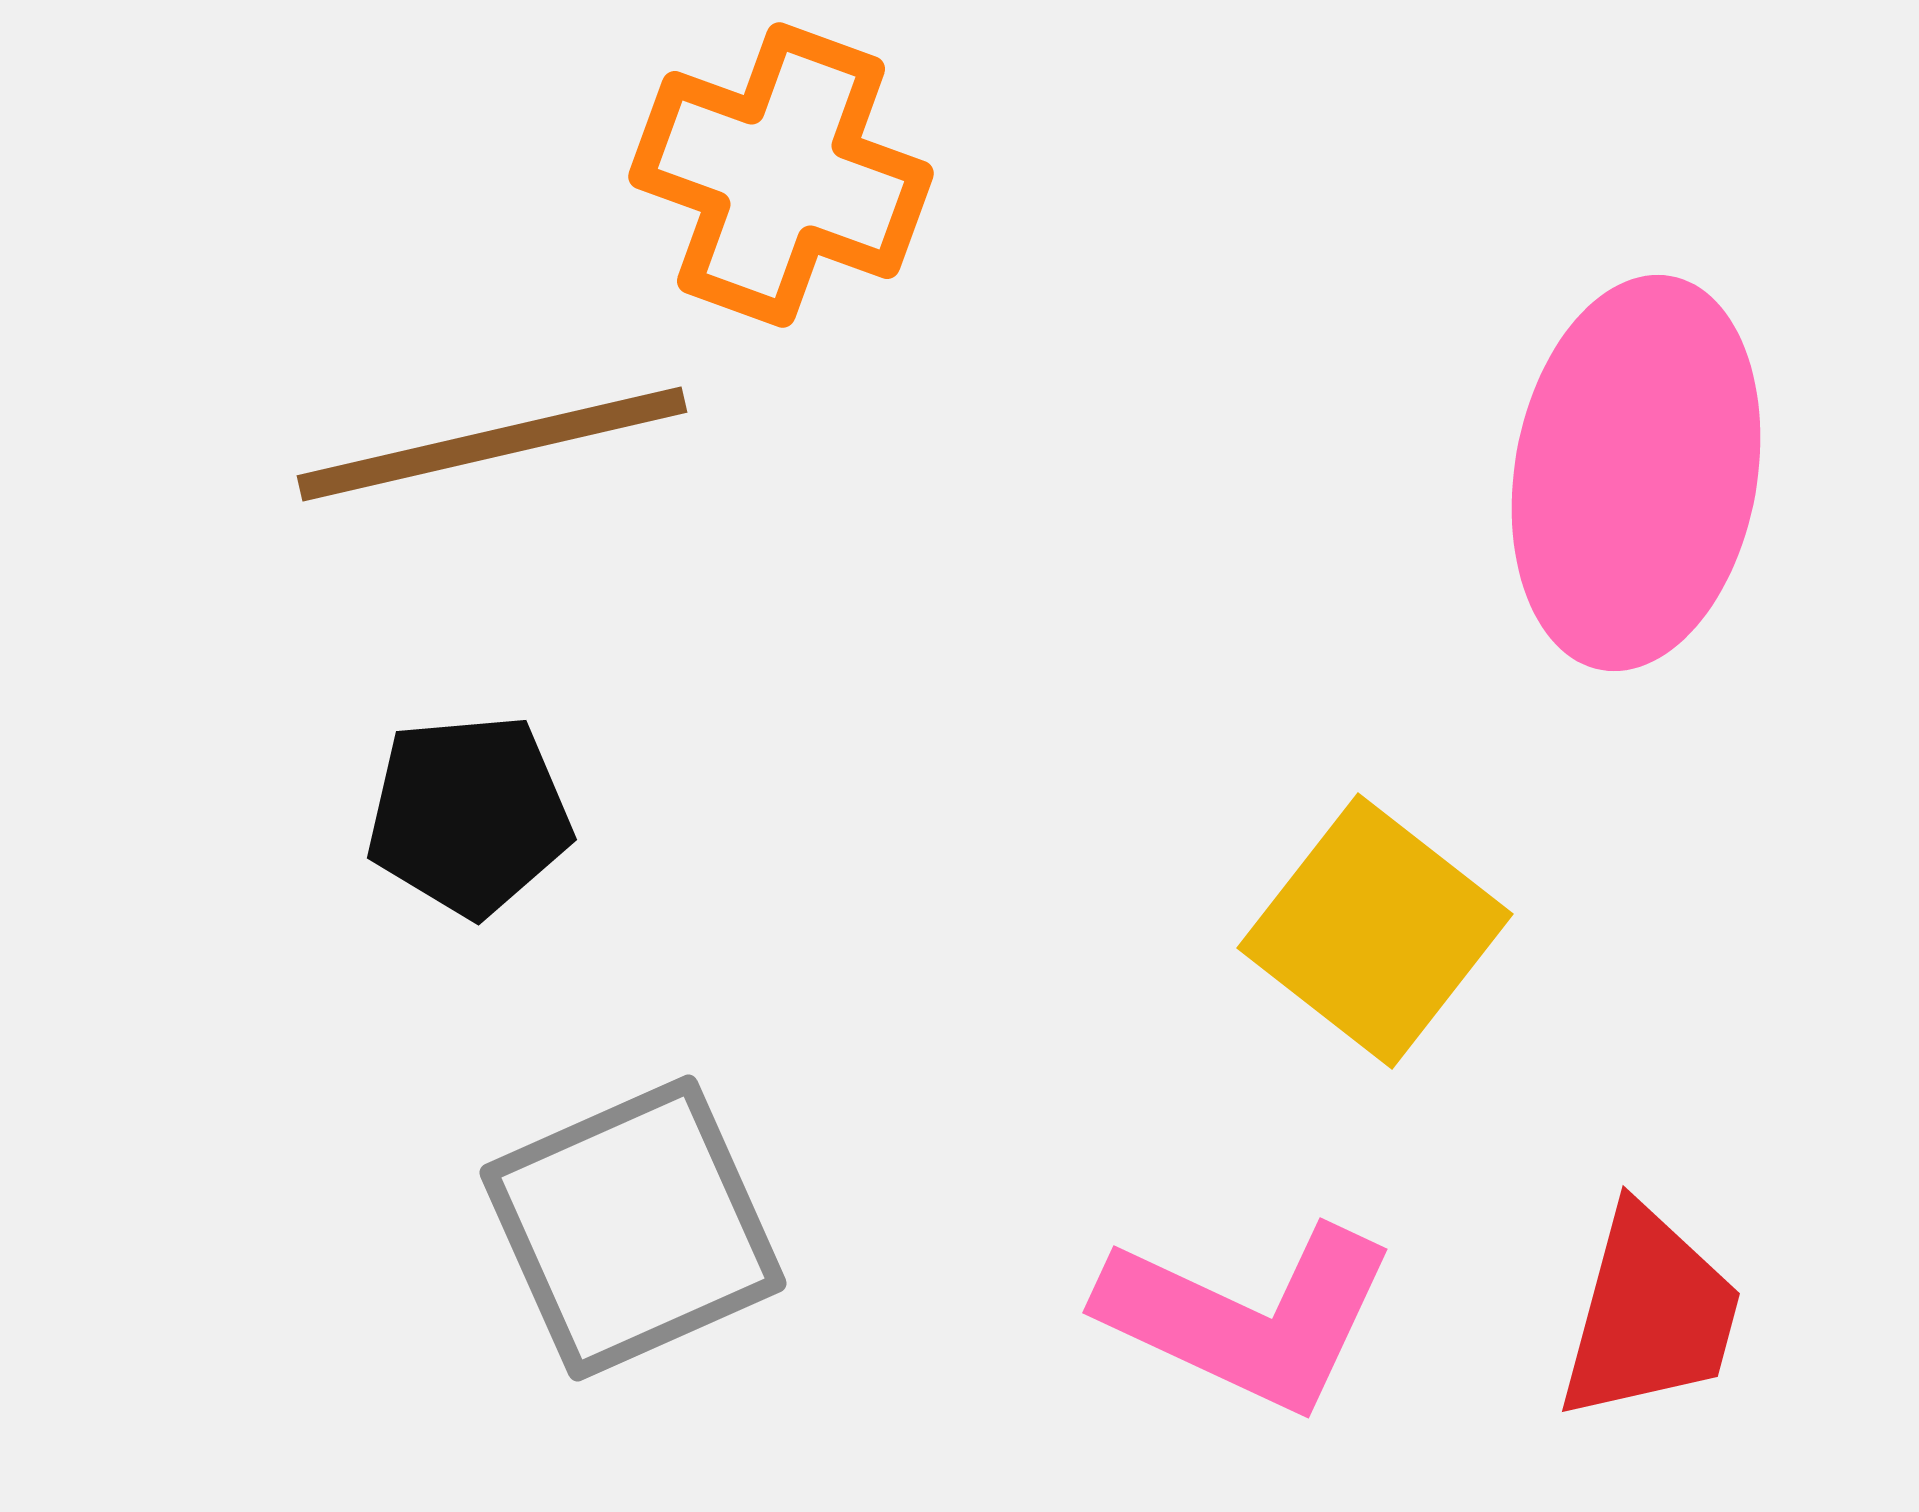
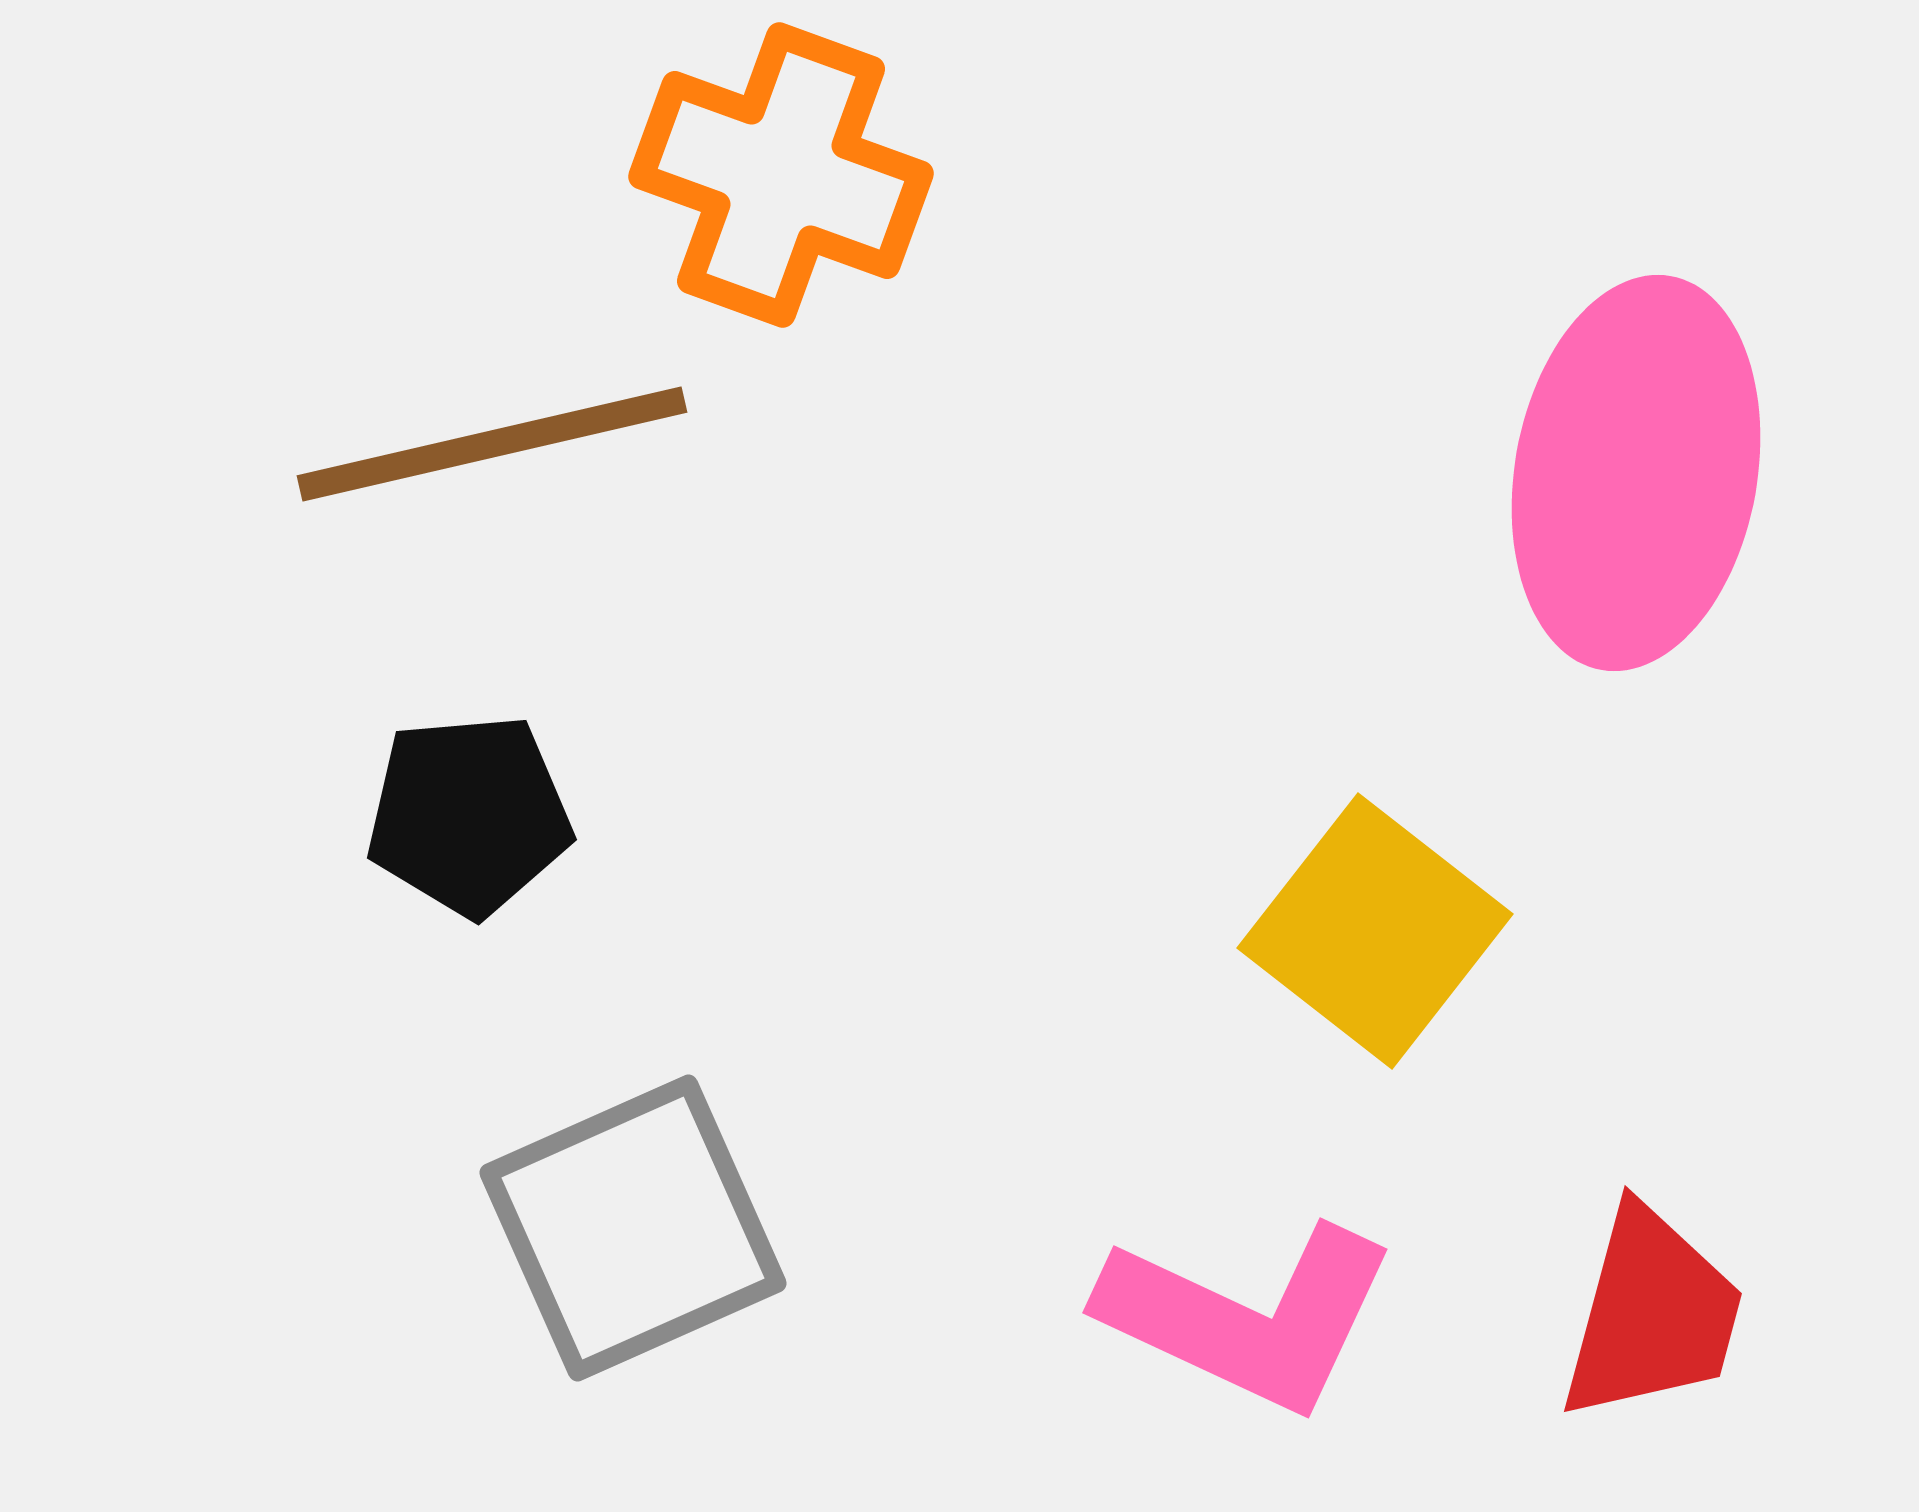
red trapezoid: moved 2 px right
